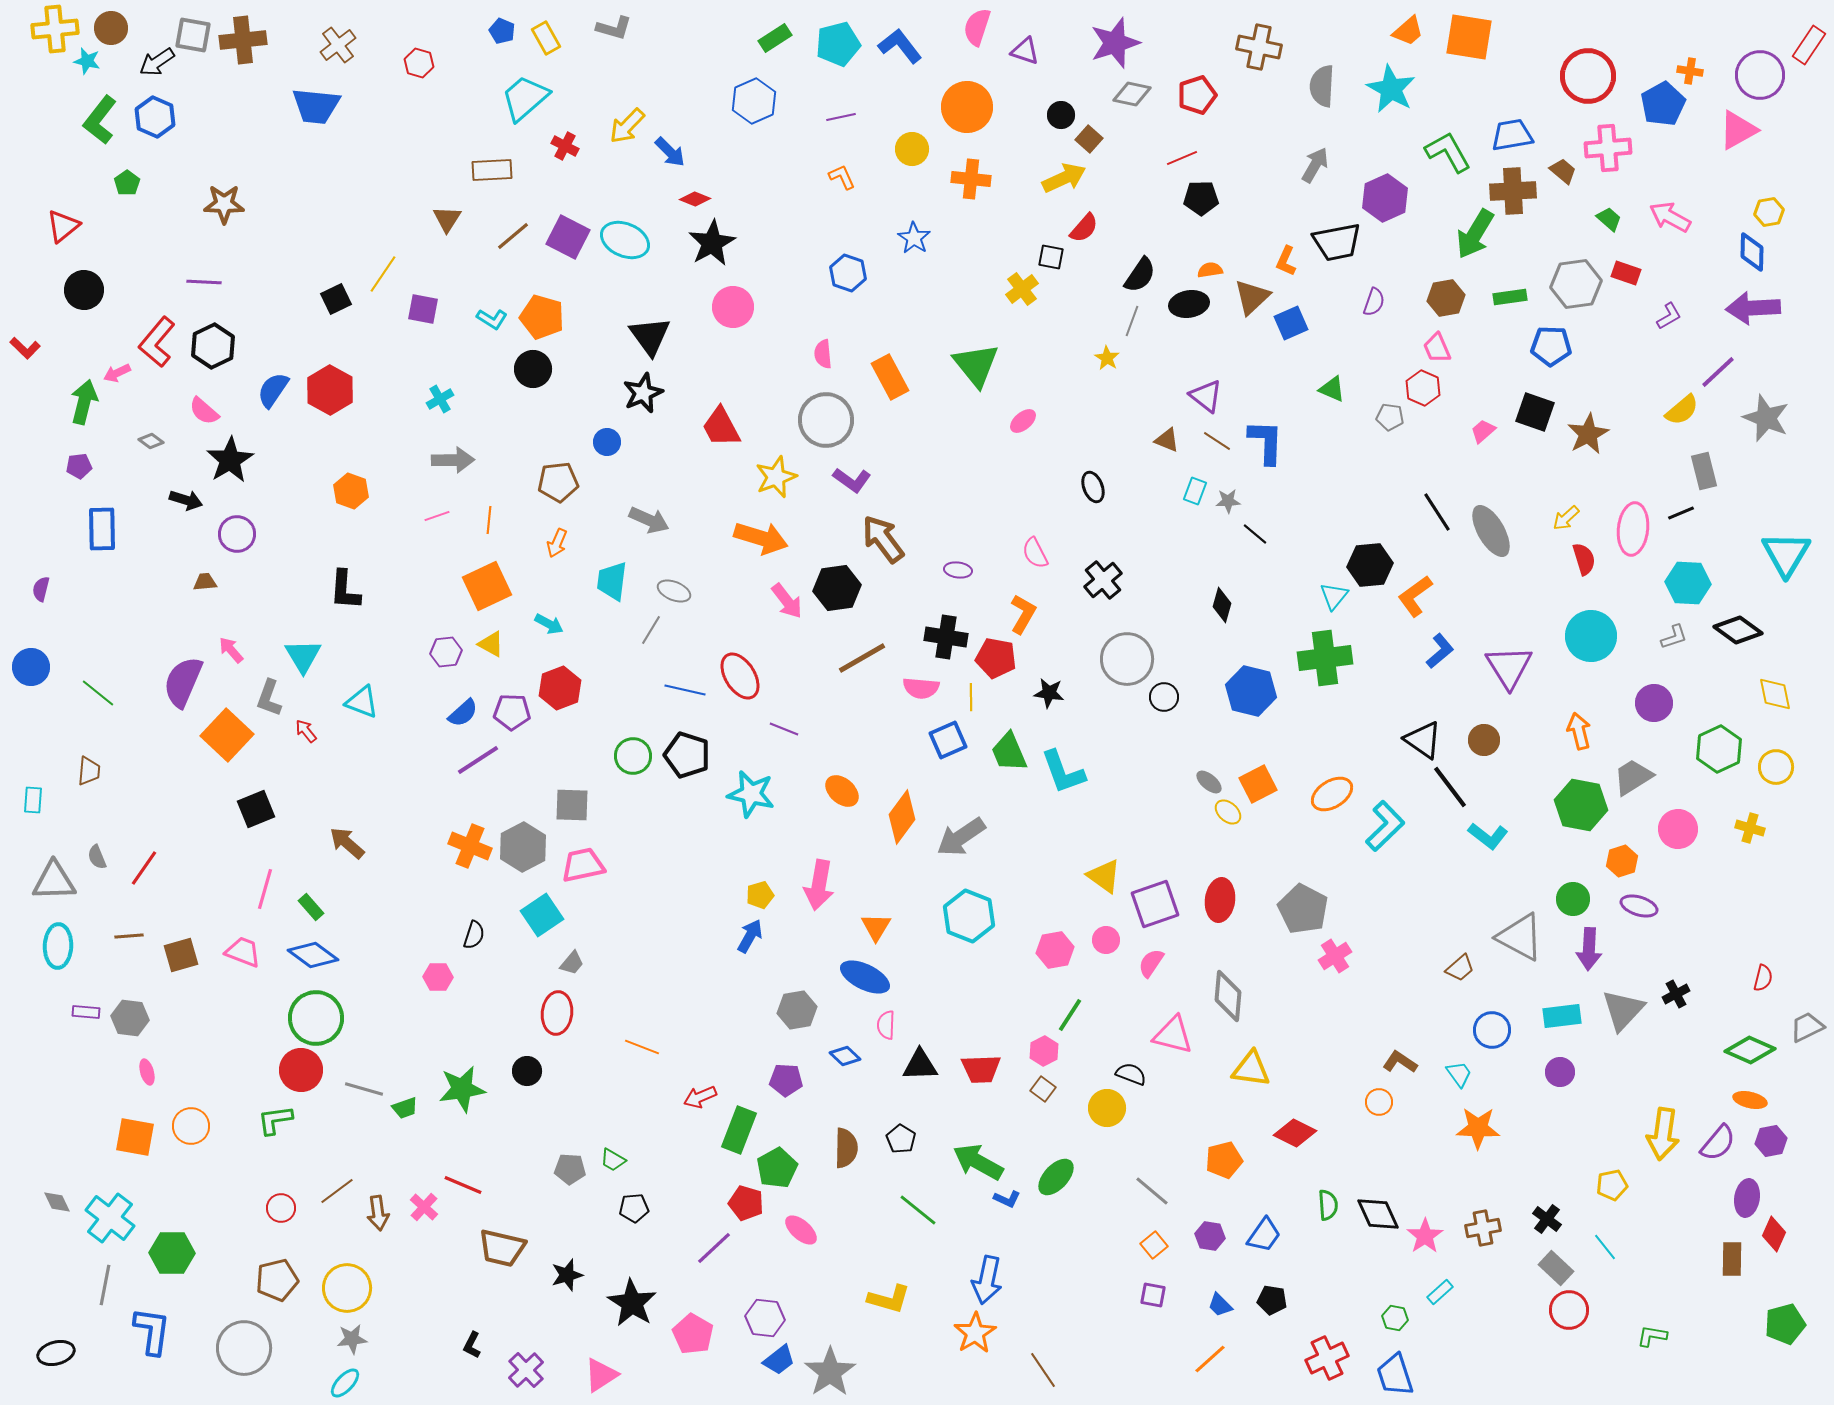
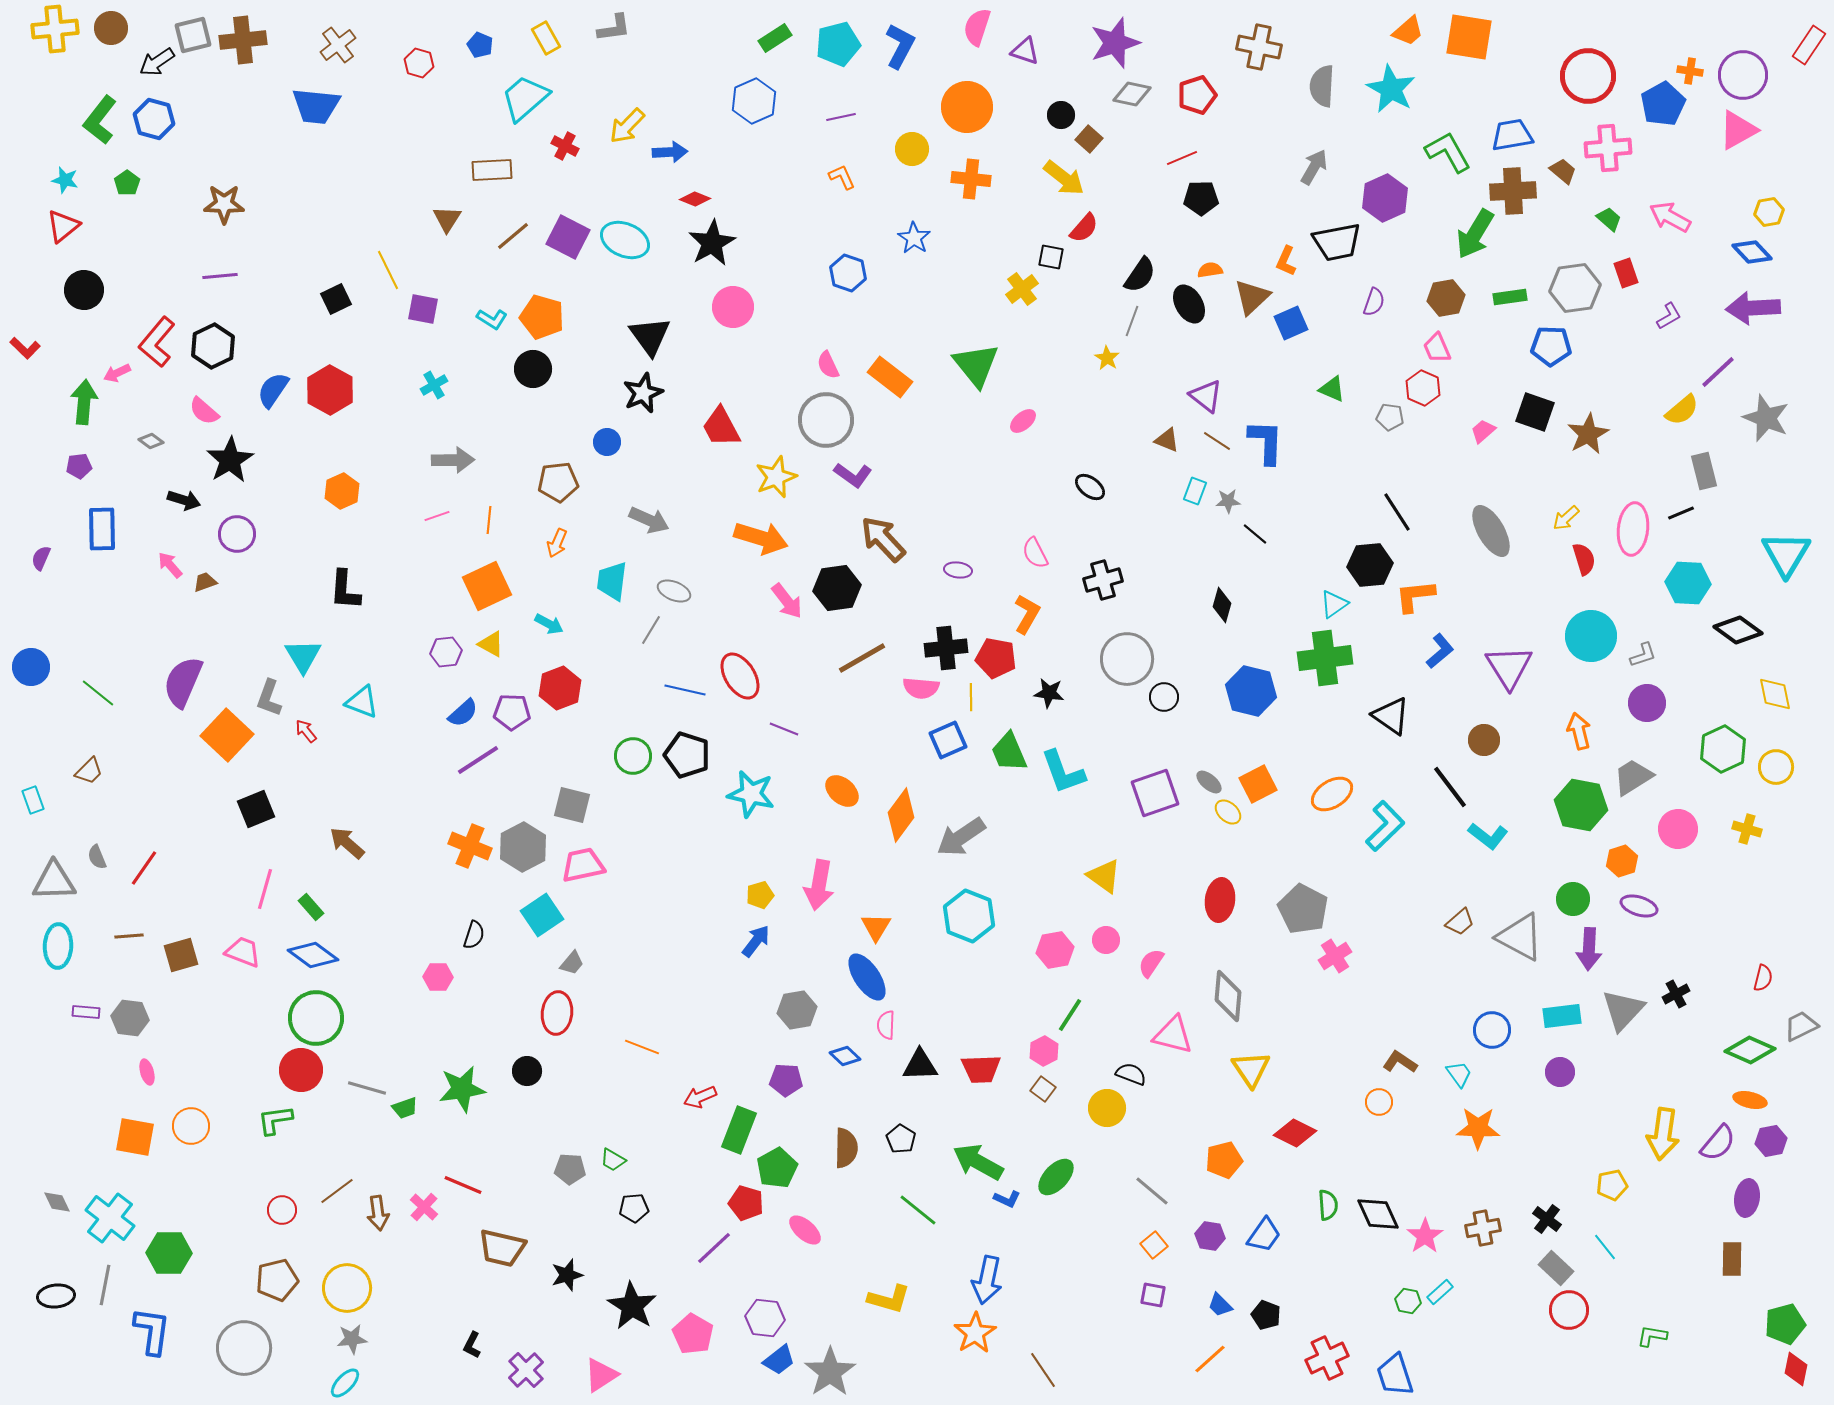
gray L-shape at (614, 28): rotated 24 degrees counterclockwise
blue pentagon at (502, 31): moved 22 px left, 14 px down
gray square at (193, 35): rotated 24 degrees counterclockwise
blue L-shape at (900, 46): rotated 66 degrees clockwise
cyan star at (87, 61): moved 22 px left, 119 px down
purple circle at (1760, 75): moved 17 px left
blue hexagon at (155, 117): moved 1 px left, 2 px down; rotated 9 degrees counterclockwise
blue arrow at (670, 152): rotated 48 degrees counterclockwise
gray arrow at (1315, 165): moved 1 px left, 2 px down
yellow arrow at (1064, 178): rotated 63 degrees clockwise
blue diamond at (1752, 252): rotated 45 degrees counterclockwise
red rectangle at (1626, 273): rotated 52 degrees clockwise
yellow line at (383, 274): moved 5 px right, 4 px up; rotated 60 degrees counterclockwise
purple line at (204, 282): moved 16 px right, 6 px up; rotated 8 degrees counterclockwise
gray hexagon at (1576, 284): moved 1 px left, 4 px down
black ellipse at (1189, 304): rotated 69 degrees clockwise
pink semicircle at (823, 354): moved 5 px right, 11 px down; rotated 20 degrees counterclockwise
orange rectangle at (890, 377): rotated 24 degrees counterclockwise
cyan cross at (440, 399): moved 6 px left, 14 px up
green arrow at (84, 402): rotated 9 degrees counterclockwise
purple L-shape at (852, 480): moved 1 px right, 5 px up
black ellipse at (1093, 487): moved 3 px left; rotated 32 degrees counterclockwise
orange hexagon at (351, 491): moved 9 px left; rotated 16 degrees clockwise
black arrow at (186, 500): moved 2 px left
black line at (1437, 512): moved 40 px left
brown arrow at (883, 539): rotated 6 degrees counterclockwise
black cross at (1103, 580): rotated 24 degrees clockwise
brown trapezoid at (205, 582): rotated 15 degrees counterclockwise
purple semicircle at (41, 589): moved 31 px up; rotated 10 degrees clockwise
cyan triangle at (1334, 596): moved 8 px down; rotated 16 degrees clockwise
orange L-shape at (1415, 596): rotated 30 degrees clockwise
orange L-shape at (1023, 614): moved 4 px right
black cross at (946, 637): moved 11 px down; rotated 15 degrees counterclockwise
gray L-shape at (1674, 637): moved 31 px left, 18 px down
pink arrow at (231, 650): moved 61 px left, 85 px up
purple circle at (1654, 703): moved 7 px left
black triangle at (1423, 740): moved 32 px left, 24 px up
green hexagon at (1719, 749): moved 4 px right
brown trapezoid at (89, 771): rotated 40 degrees clockwise
cyan rectangle at (33, 800): rotated 24 degrees counterclockwise
gray square at (572, 805): rotated 12 degrees clockwise
orange diamond at (902, 817): moved 1 px left, 2 px up
yellow cross at (1750, 828): moved 3 px left, 1 px down
purple square at (1155, 904): moved 111 px up
blue arrow at (750, 936): moved 6 px right, 5 px down; rotated 8 degrees clockwise
brown trapezoid at (1460, 968): moved 46 px up
blue ellipse at (865, 977): moved 2 px right; rotated 30 degrees clockwise
gray trapezoid at (1807, 1027): moved 6 px left, 1 px up
yellow triangle at (1251, 1069): rotated 48 degrees clockwise
gray line at (364, 1089): moved 3 px right, 1 px up
red circle at (281, 1208): moved 1 px right, 2 px down
pink ellipse at (801, 1230): moved 4 px right
red diamond at (1774, 1234): moved 22 px right, 135 px down; rotated 12 degrees counterclockwise
green hexagon at (172, 1253): moved 3 px left
black pentagon at (1272, 1300): moved 6 px left, 15 px down; rotated 12 degrees clockwise
black star at (632, 1303): moved 3 px down
green hexagon at (1395, 1318): moved 13 px right, 17 px up
black ellipse at (56, 1353): moved 57 px up; rotated 9 degrees clockwise
